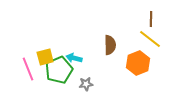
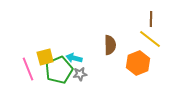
gray star: moved 6 px left, 10 px up
